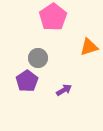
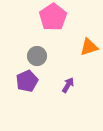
gray circle: moved 1 px left, 2 px up
purple pentagon: rotated 10 degrees clockwise
purple arrow: moved 4 px right, 5 px up; rotated 28 degrees counterclockwise
